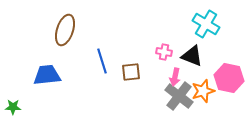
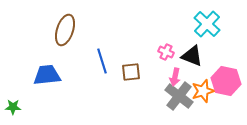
cyan cross: moved 1 px right; rotated 12 degrees clockwise
pink cross: moved 2 px right; rotated 14 degrees clockwise
pink hexagon: moved 3 px left, 3 px down
